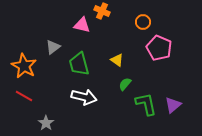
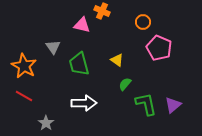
gray triangle: rotated 28 degrees counterclockwise
white arrow: moved 6 px down; rotated 15 degrees counterclockwise
